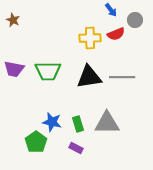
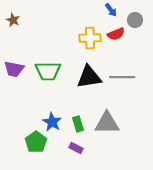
blue star: rotated 18 degrees clockwise
